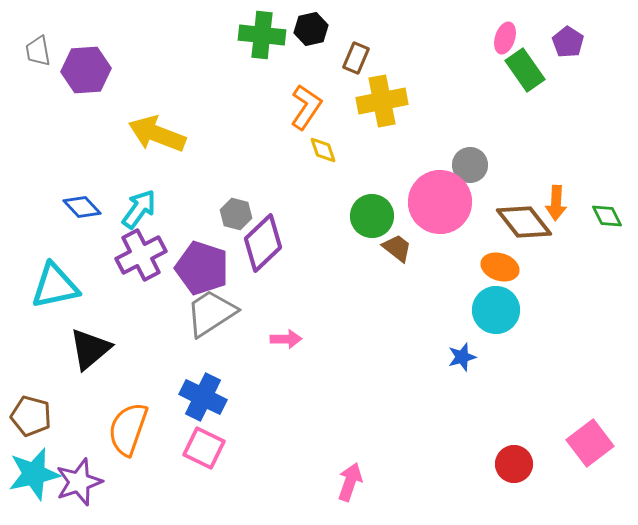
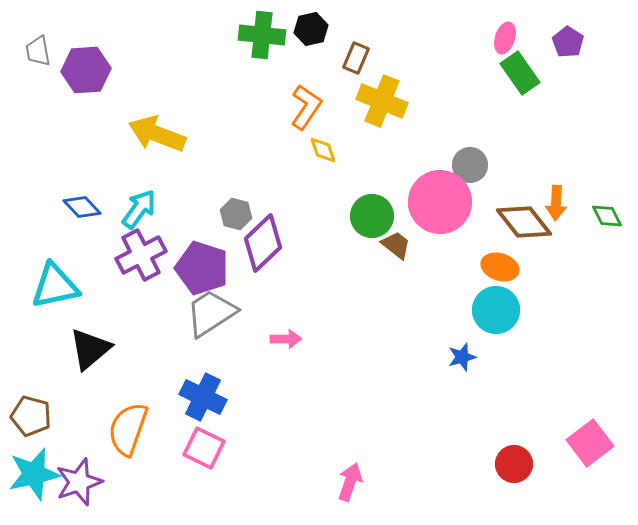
green rectangle at (525, 70): moved 5 px left, 3 px down
yellow cross at (382, 101): rotated 33 degrees clockwise
brown trapezoid at (397, 248): moved 1 px left, 3 px up
